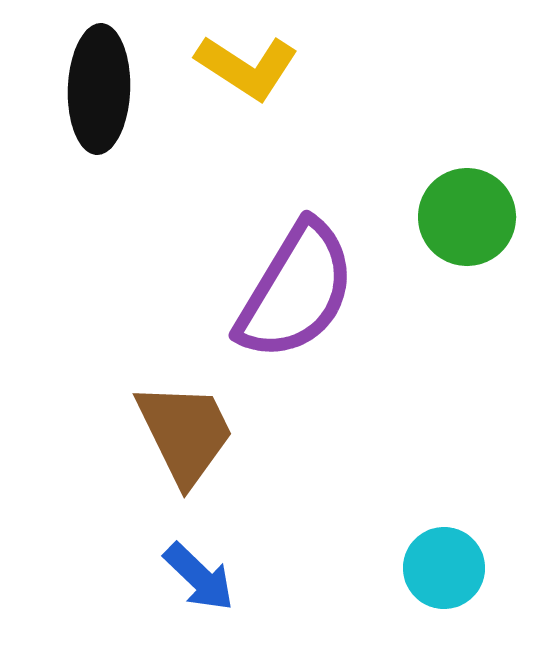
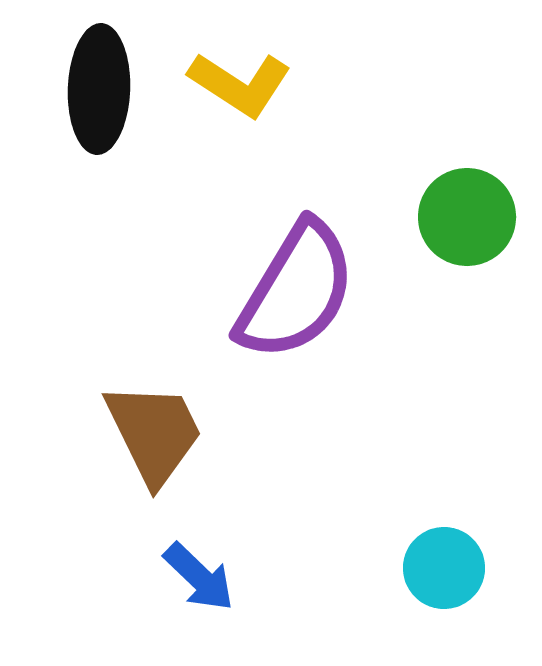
yellow L-shape: moved 7 px left, 17 px down
brown trapezoid: moved 31 px left
